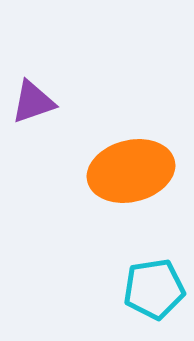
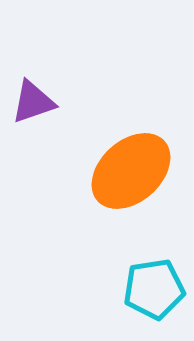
orange ellipse: rotated 28 degrees counterclockwise
